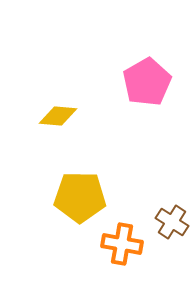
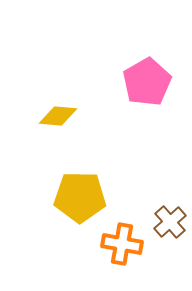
brown cross: moved 2 px left; rotated 16 degrees clockwise
